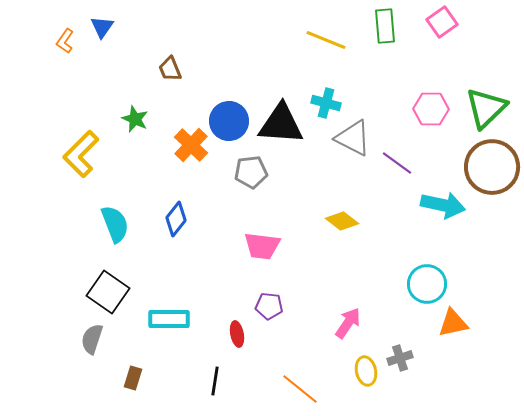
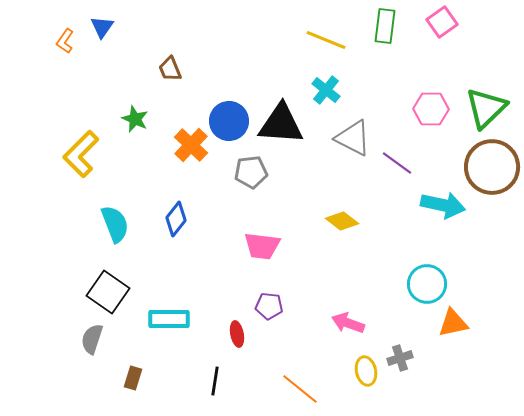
green rectangle: rotated 12 degrees clockwise
cyan cross: moved 13 px up; rotated 24 degrees clockwise
pink arrow: rotated 104 degrees counterclockwise
